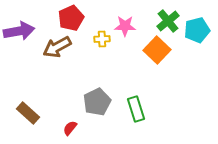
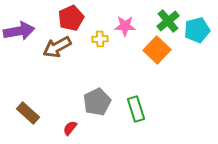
yellow cross: moved 2 px left
